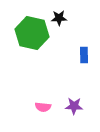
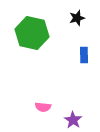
black star: moved 18 px right; rotated 14 degrees counterclockwise
purple star: moved 1 px left, 14 px down; rotated 30 degrees clockwise
